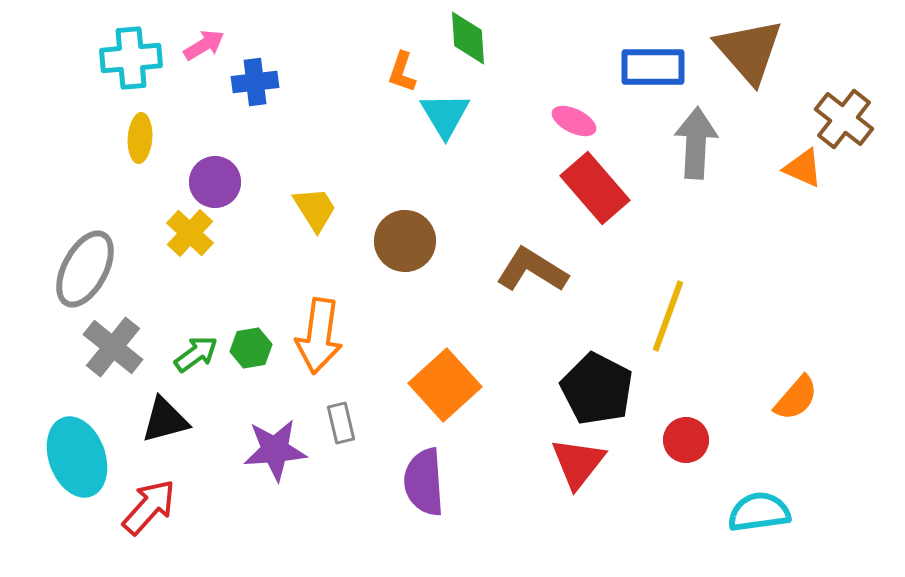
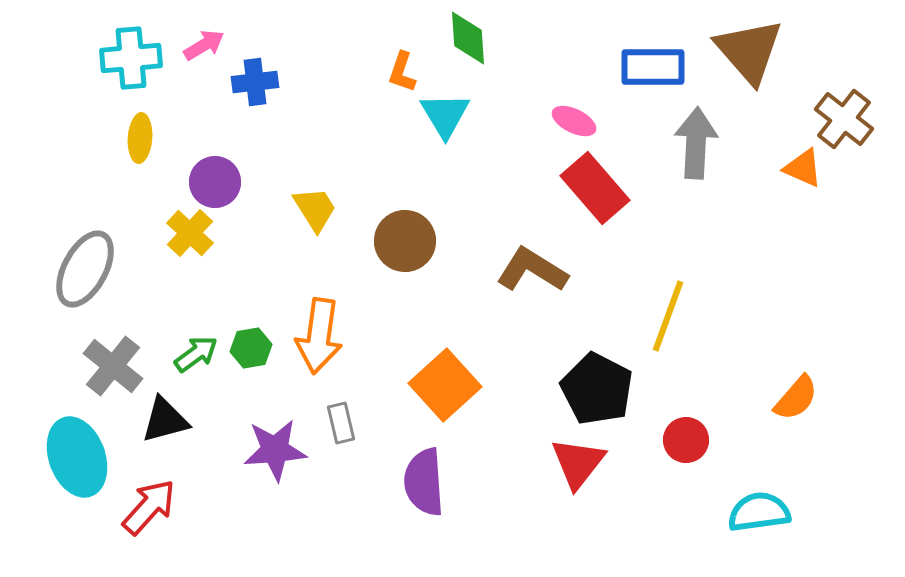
gray cross: moved 19 px down
